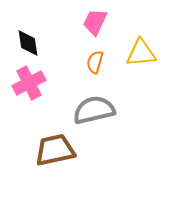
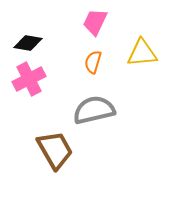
black diamond: rotated 72 degrees counterclockwise
yellow triangle: moved 1 px right
orange semicircle: moved 2 px left
pink cross: moved 4 px up
brown trapezoid: rotated 72 degrees clockwise
